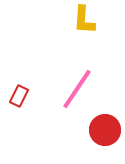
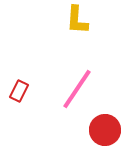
yellow L-shape: moved 7 px left
red rectangle: moved 5 px up
